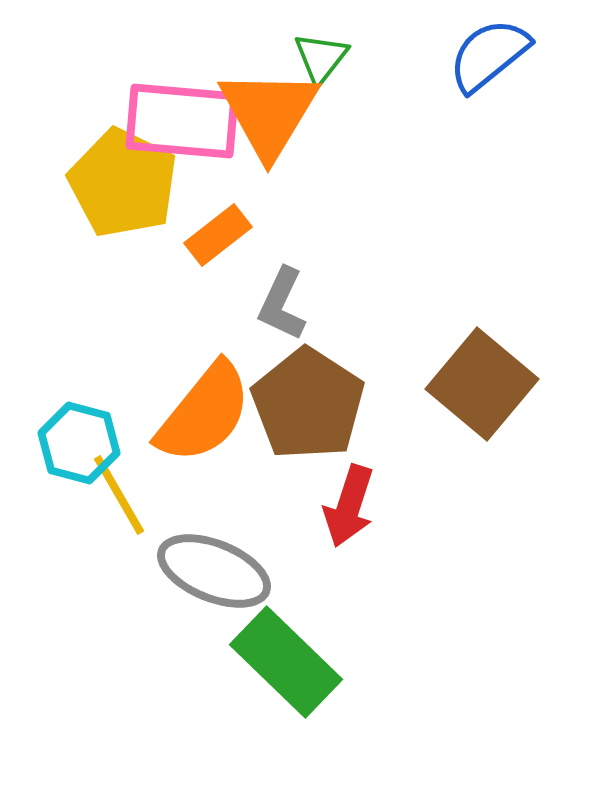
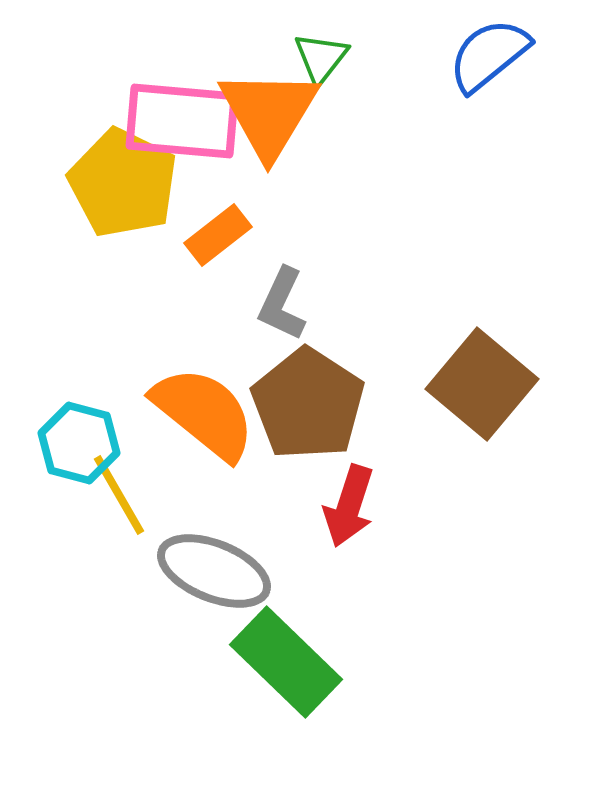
orange semicircle: rotated 90 degrees counterclockwise
